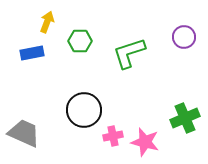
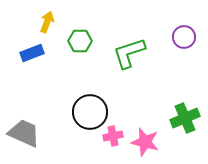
blue rectangle: rotated 10 degrees counterclockwise
black circle: moved 6 px right, 2 px down
